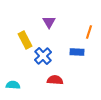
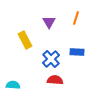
orange line: moved 13 px left, 14 px up
blue cross: moved 8 px right, 3 px down
